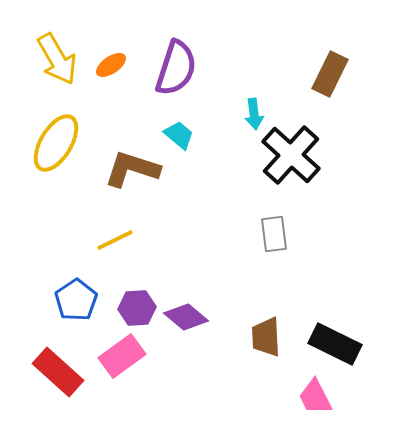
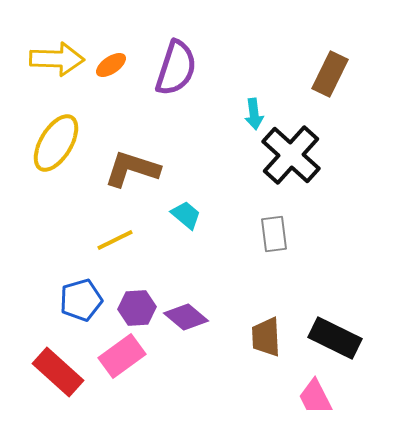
yellow arrow: rotated 58 degrees counterclockwise
cyan trapezoid: moved 7 px right, 80 px down
blue pentagon: moved 5 px right; rotated 18 degrees clockwise
black rectangle: moved 6 px up
